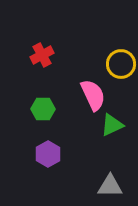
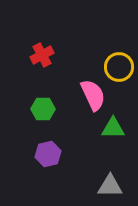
yellow circle: moved 2 px left, 3 px down
green triangle: moved 1 px right, 3 px down; rotated 25 degrees clockwise
purple hexagon: rotated 15 degrees clockwise
